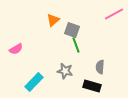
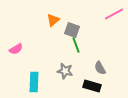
gray semicircle: moved 1 px down; rotated 32 degrees counterclockwise
cyan rectangle: rotated 42 degrees counterclockwise
